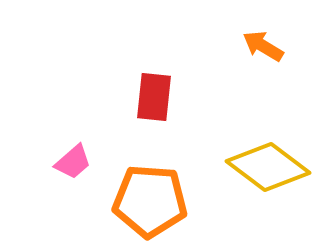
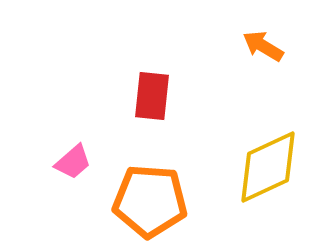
red rectangle: moved 2 px left, 1 px up
yellow diamond: rotated 62 degrees counterclockwise
